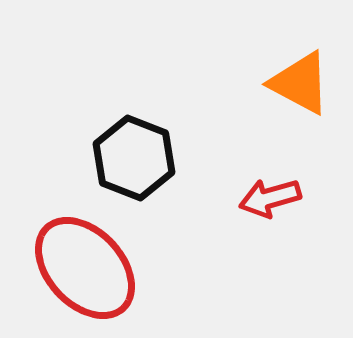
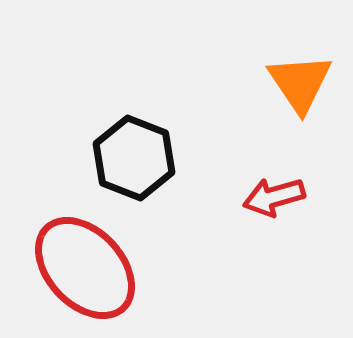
orange triangle: rotated 28 degrees clockwise
red arrow: moved 4 px right, 1 px up
